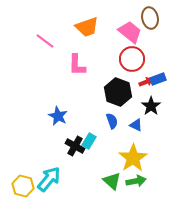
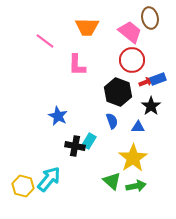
orange trapezoid: rotated 20 degrees clockwise
red circle: moved 1 px down
blue triangle: moved 2 px right, 2 px down; rotated 24 degrees counterclockwise
black cross: rotated 18 degrees counterclockwise
green arrow: moved 5 px down
